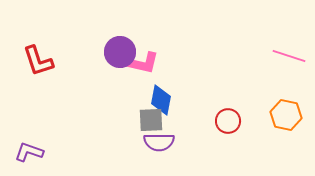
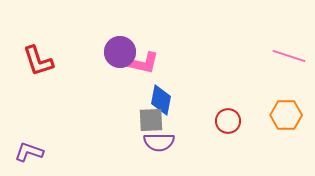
orange hexagon: rotated 12 degrees counterclockwise
